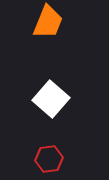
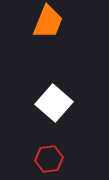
white square: moved 3 px right, 4 px down
